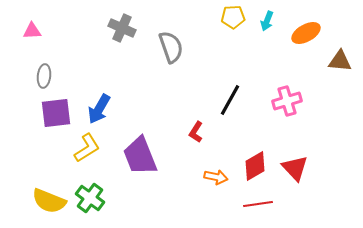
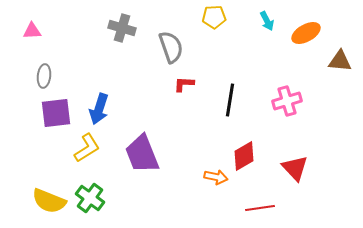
yellow pentagon: moved 19 px left
cyan arrow: rotated 48 degrees counterclockwise
gray cross: rotated 8 degrees counterclockwise
black line: rotated 20 degrees counterclockwise
blue arrow: rotated 12 degrees counterclockwise
red L-shape: moved 12 px left, 48 px up; rotated 60 degrees clockwise
purple trapezoid: moved 2 px right, 2 px up
red diamond: moved 11 px left, 10 px up
red line: moved 2 px right, 4 px down
